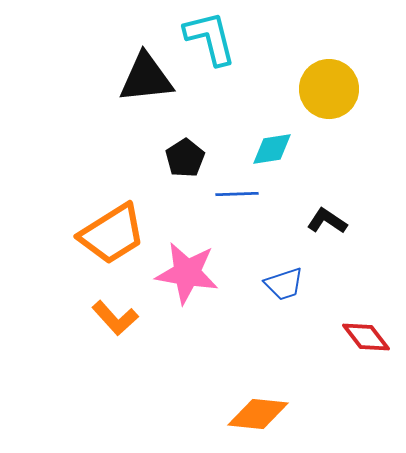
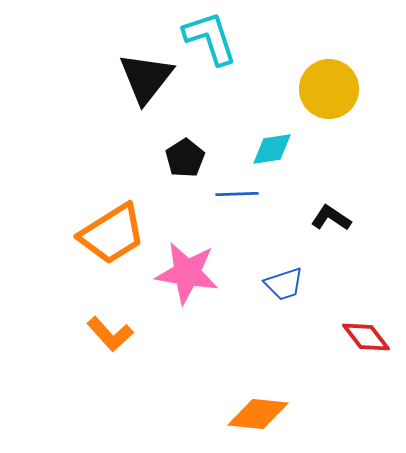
cyan L-shape: rotated 4 degrees counterclockwise
black triangle: rotated 46 degrees counterclockwise
black L-shape: moved 4 px right, 3 px up
orange L-shape: moved 5 px left, 16 px down
